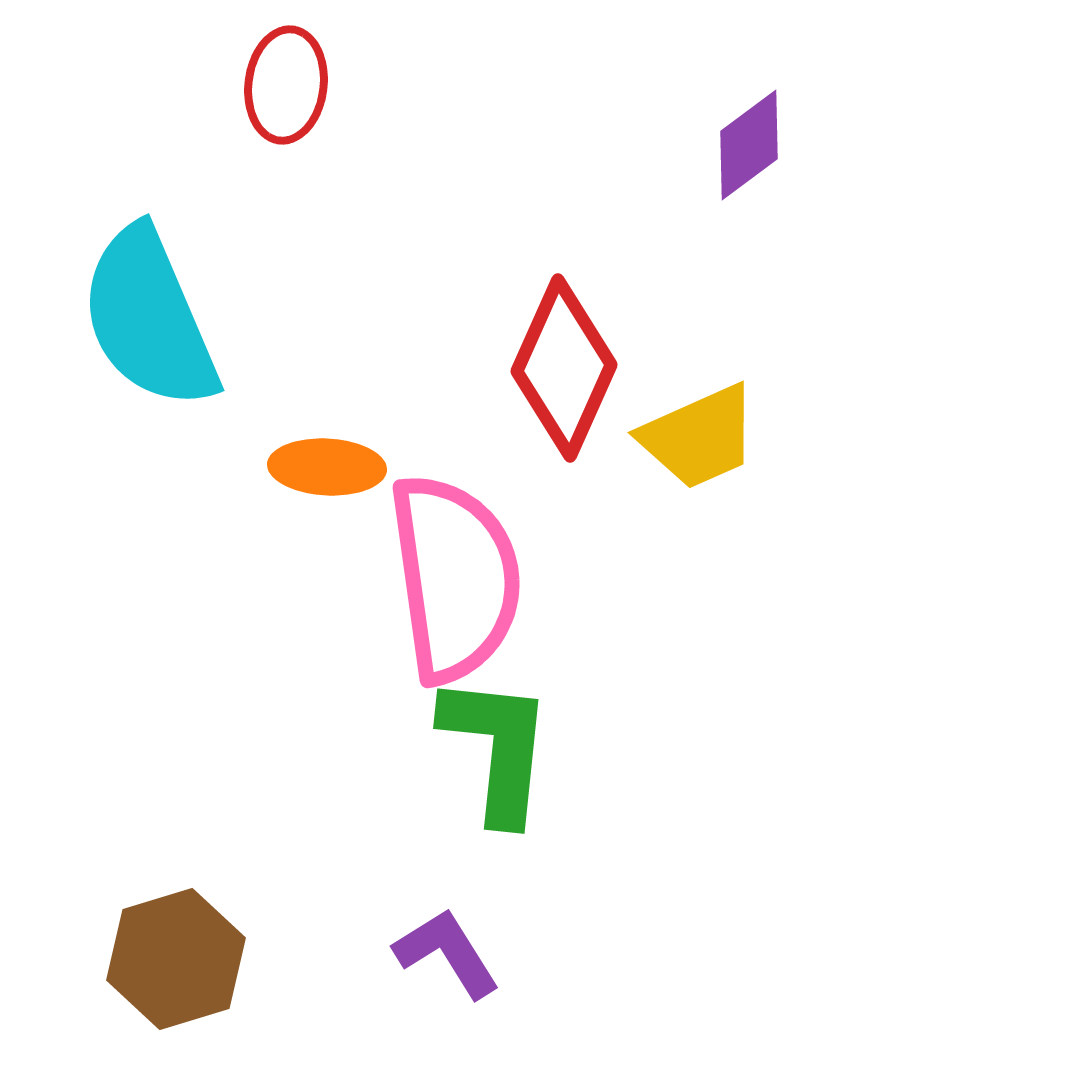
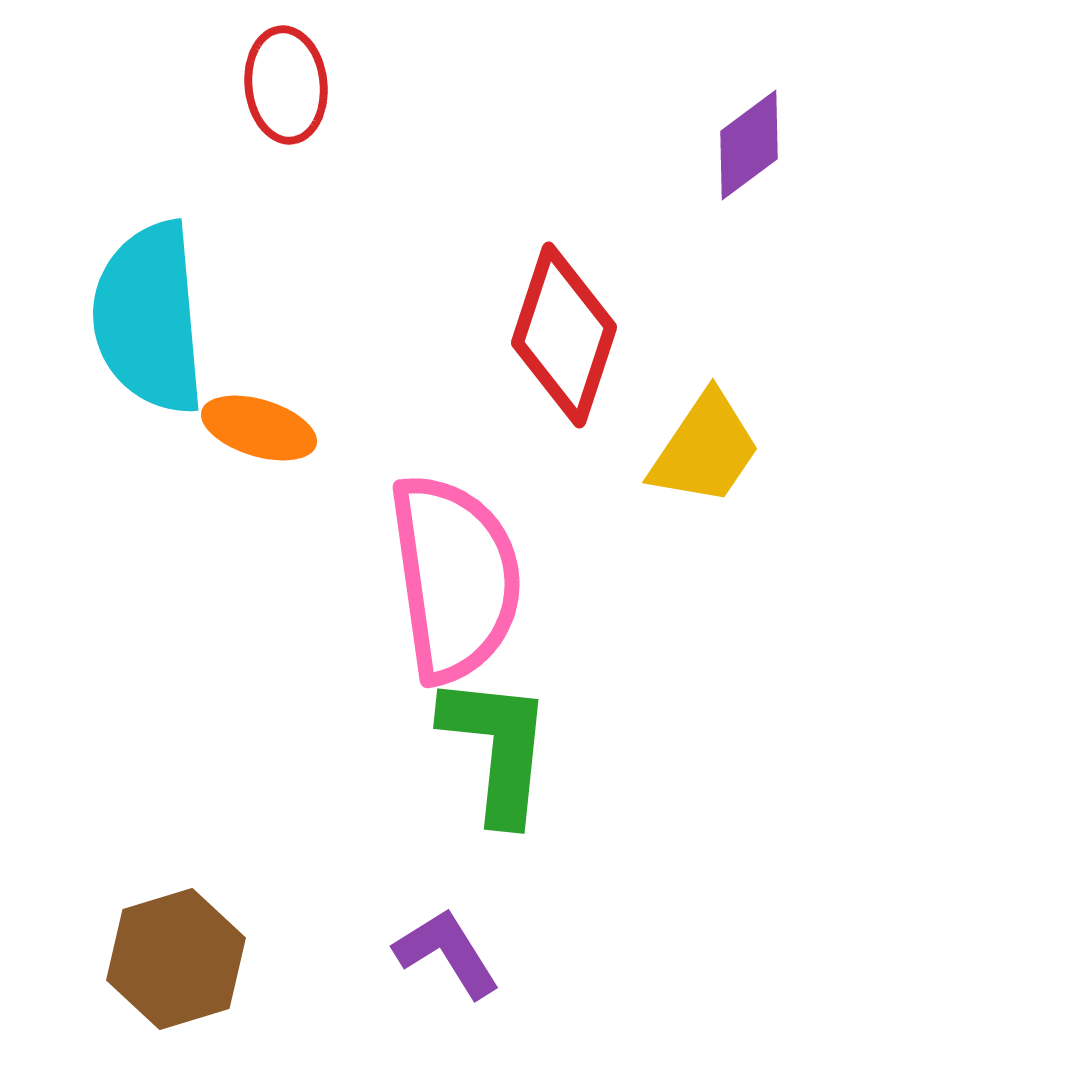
red ellipse: rotated 13 degrees counterclockwise
cyan semicircle: rotated 18 degrees clockwise
red diamond: moved 33 px up; rotated 6 degrees counterclockwise
yellow trapezoid: moved 6 px right, 12 px down; rotated 32 degrees counterclockwise
orange ellipse: moved 68 px left, 39 px up; rotated 14 degrees clockwise
